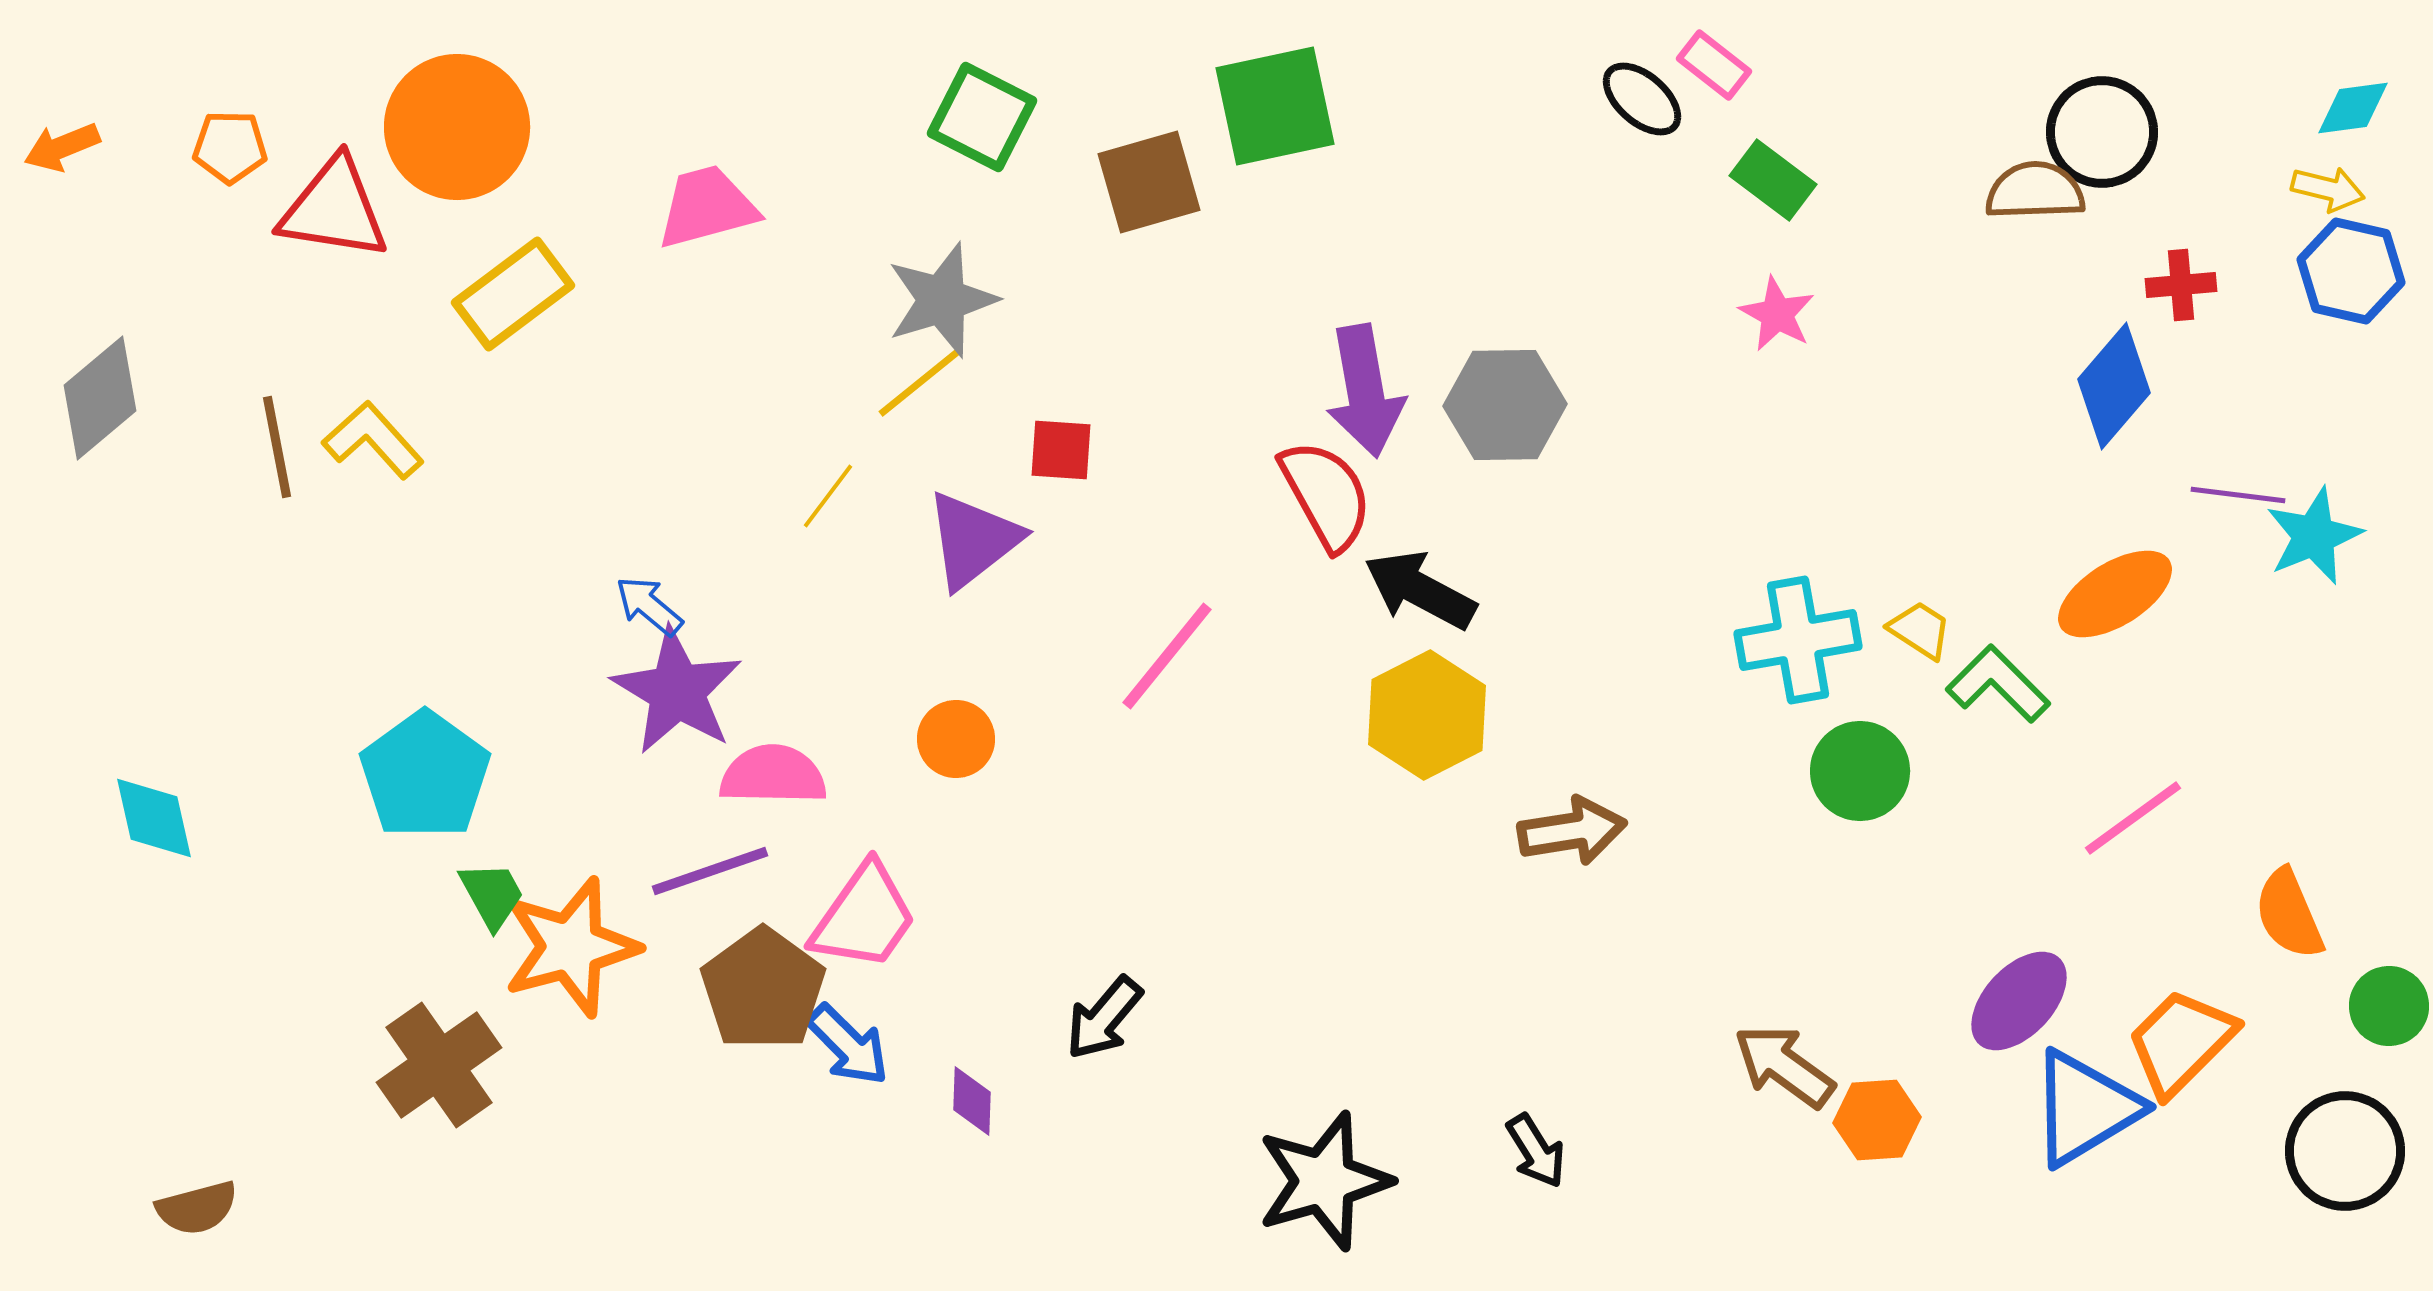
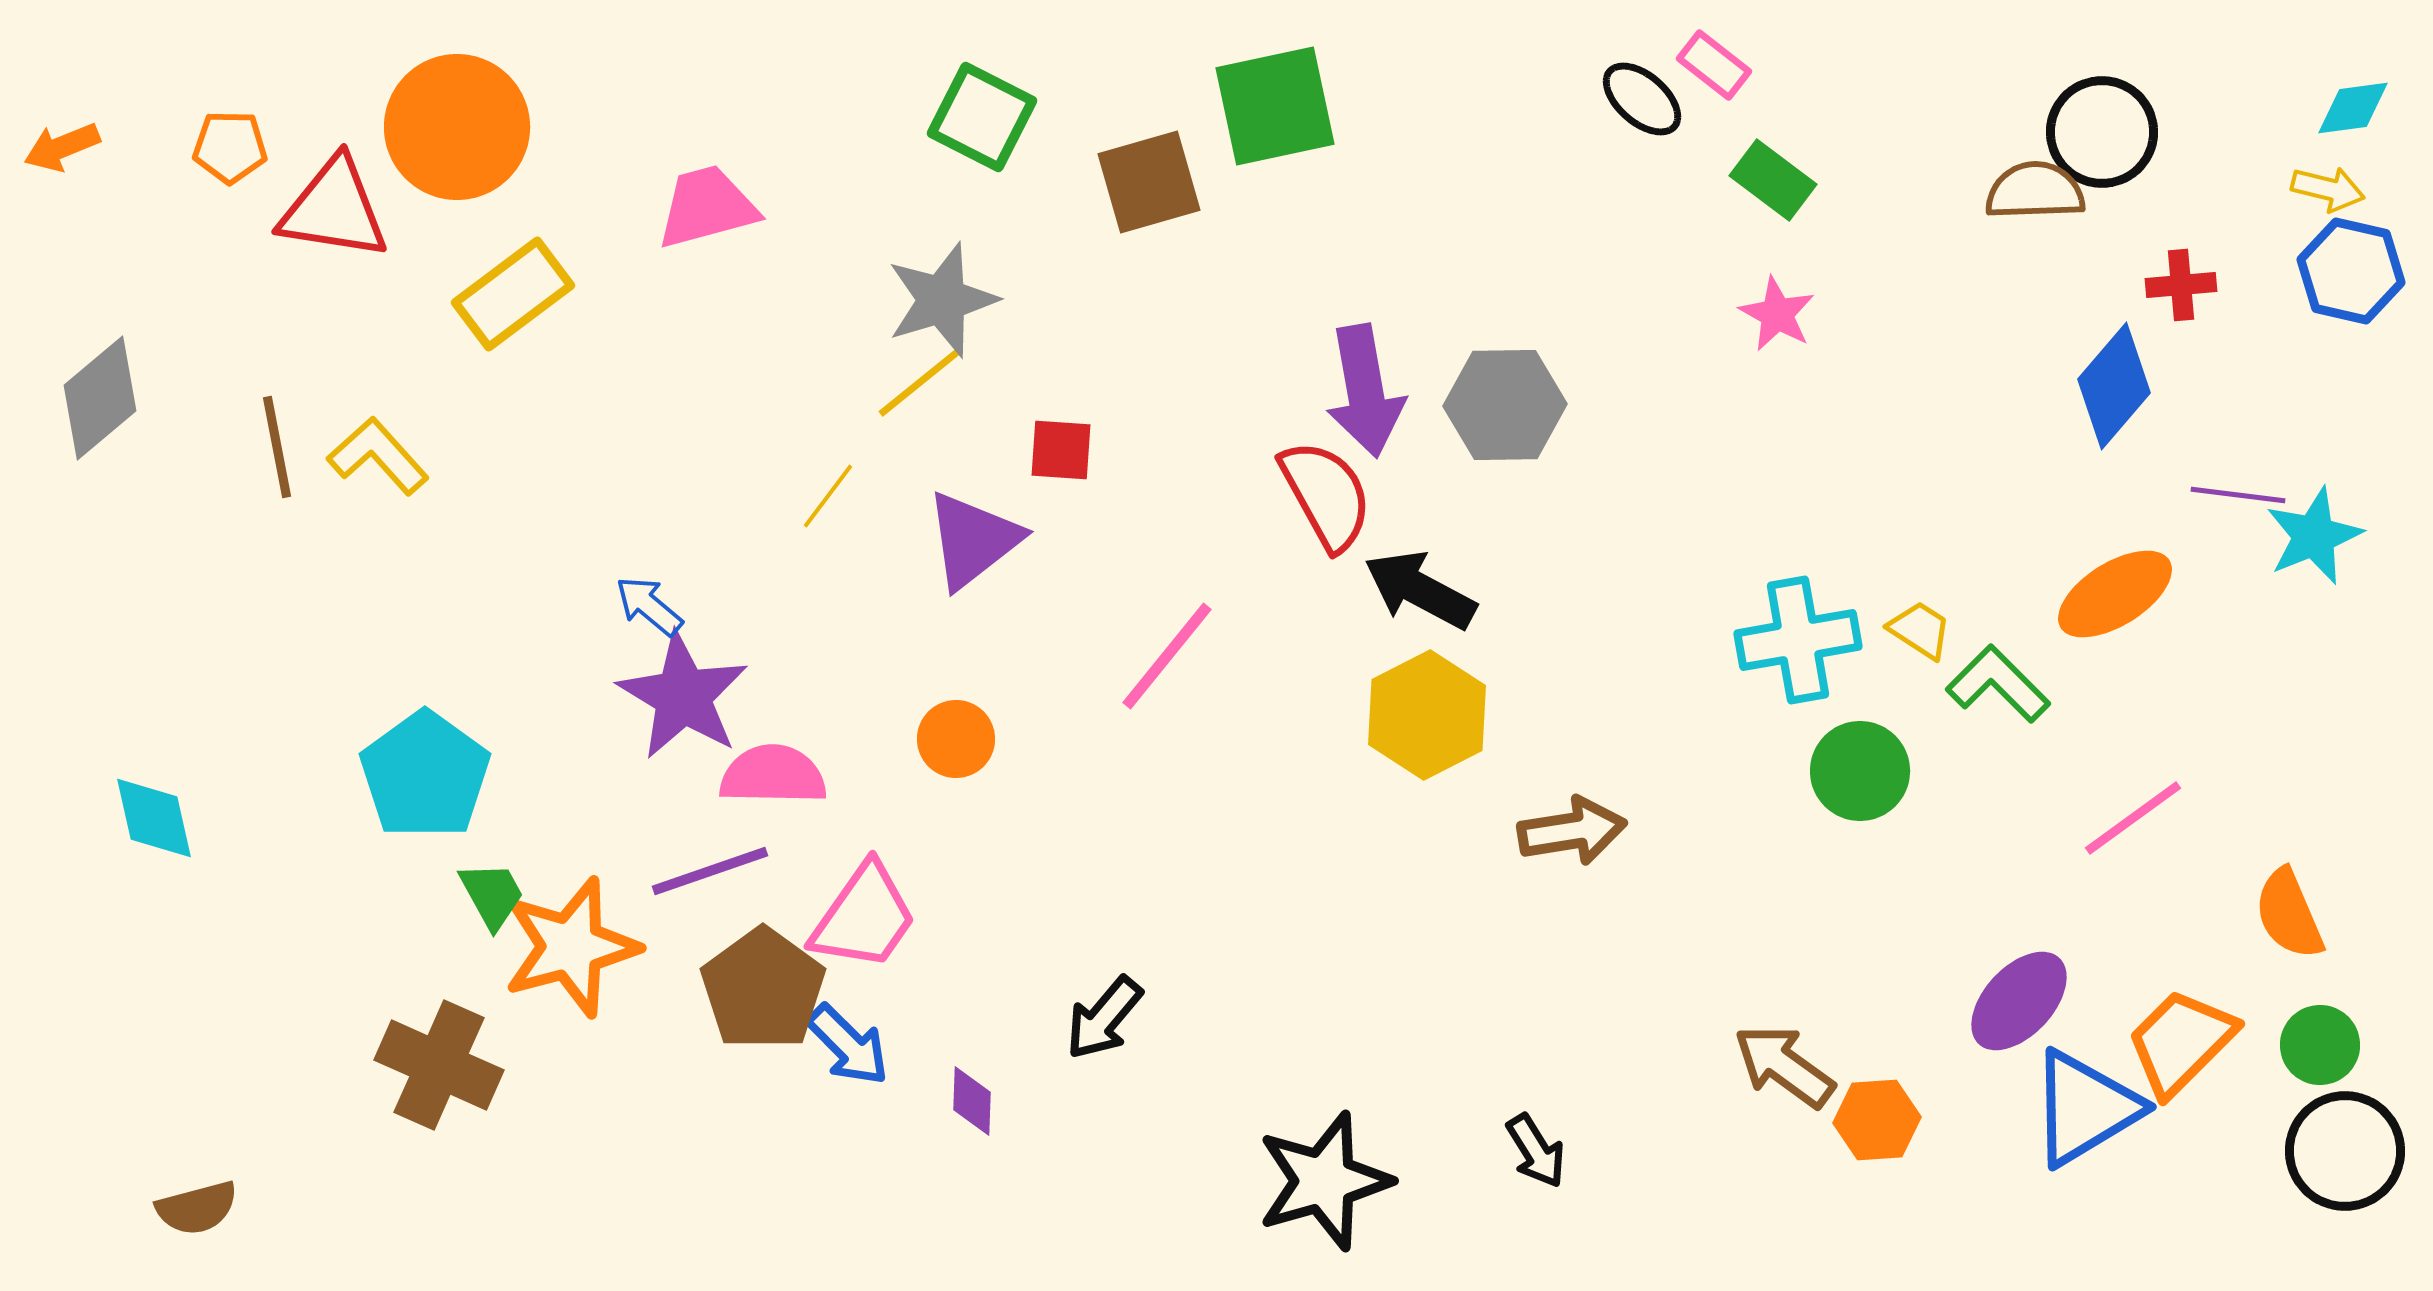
yellow L-shape at (373, 440): moved 5 px right, 16 px down
purple star at (677, 691): moved 6 px right, 5 px down
green circle at (2389, 1006): moved 69 px left, 39 px down
brown cross at (439, 1065): rotated 31 degrees counterclockwise
